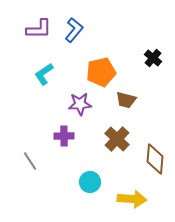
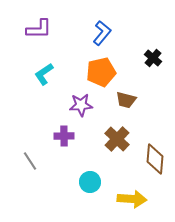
blue L-shape: moved 28 px right, 3 px down
purple star: moved 1 px right, 1 px down
